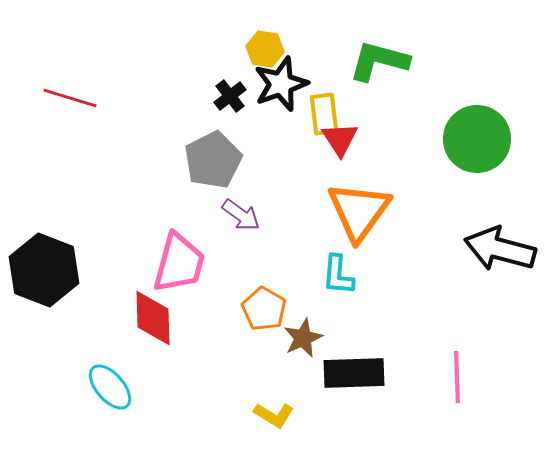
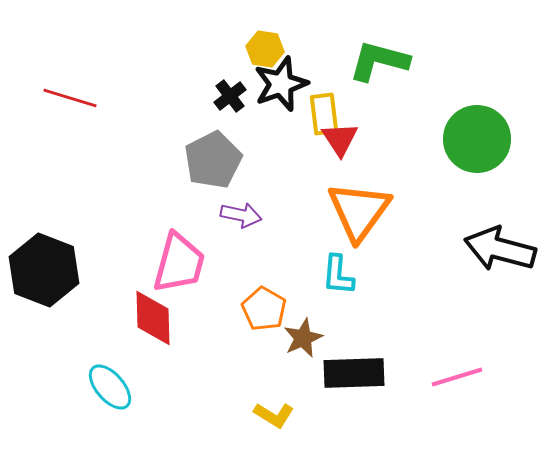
purple arrow: rotated 24 degrees counterclockwise
pink line: rotated 75 degrees clockwise
